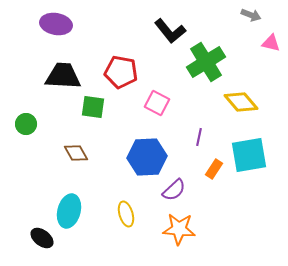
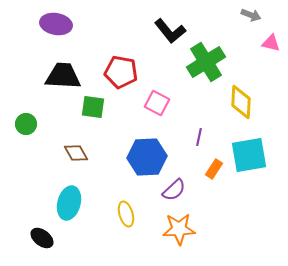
yellow diamond: rotated 44 degrees clockwise
cyan ellipse: moved 8 px up
orange star: rotated 8 degrees counterclockwise
